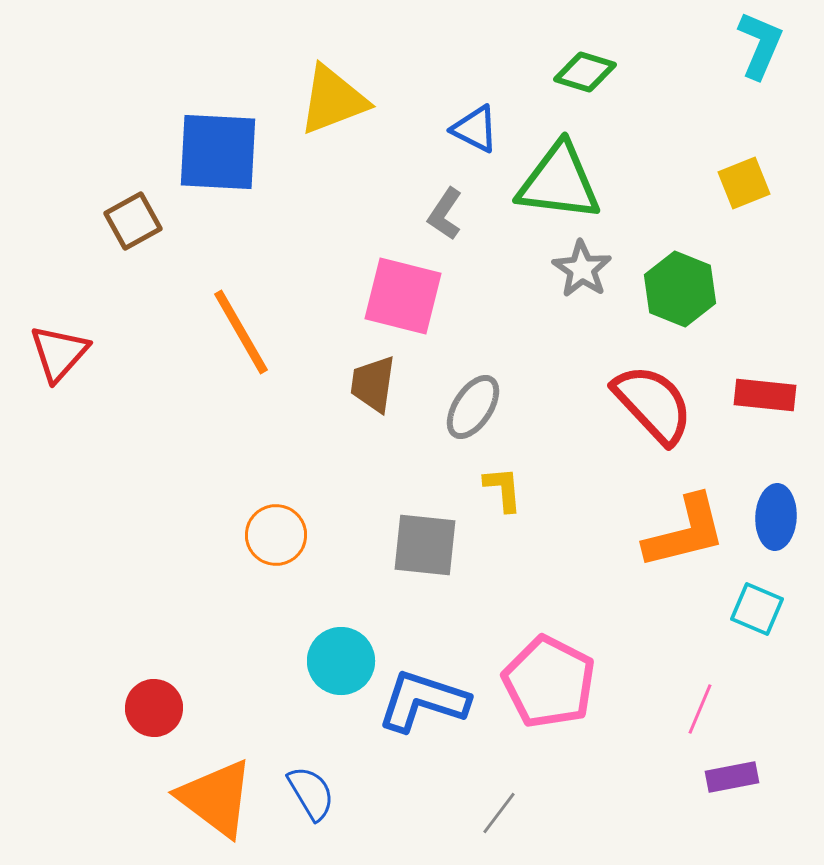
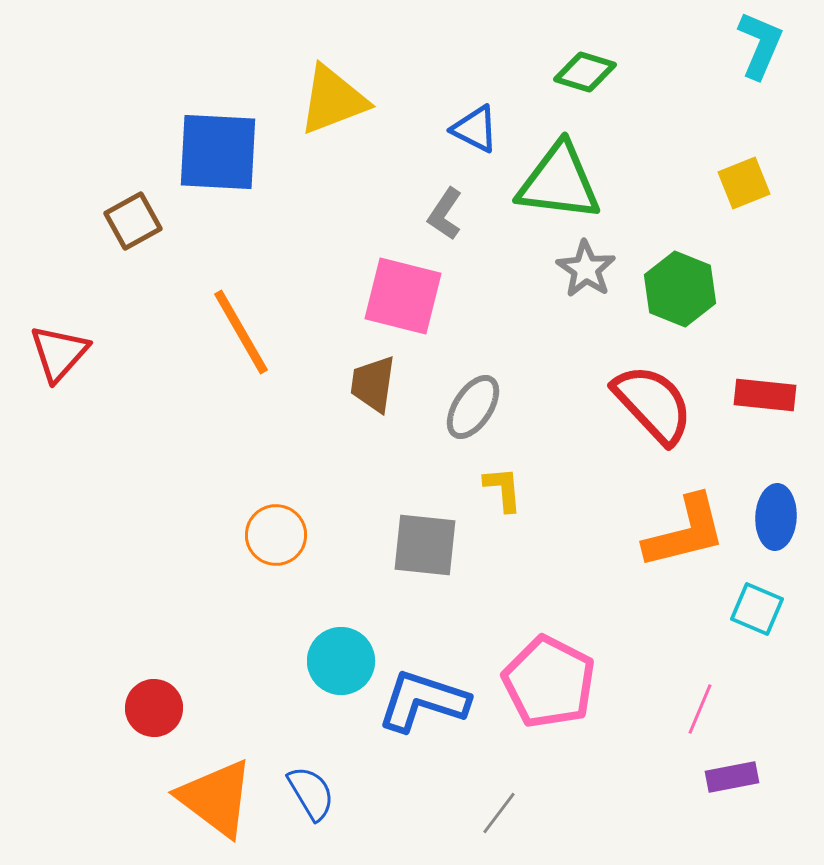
gray star: moved 4 px right
